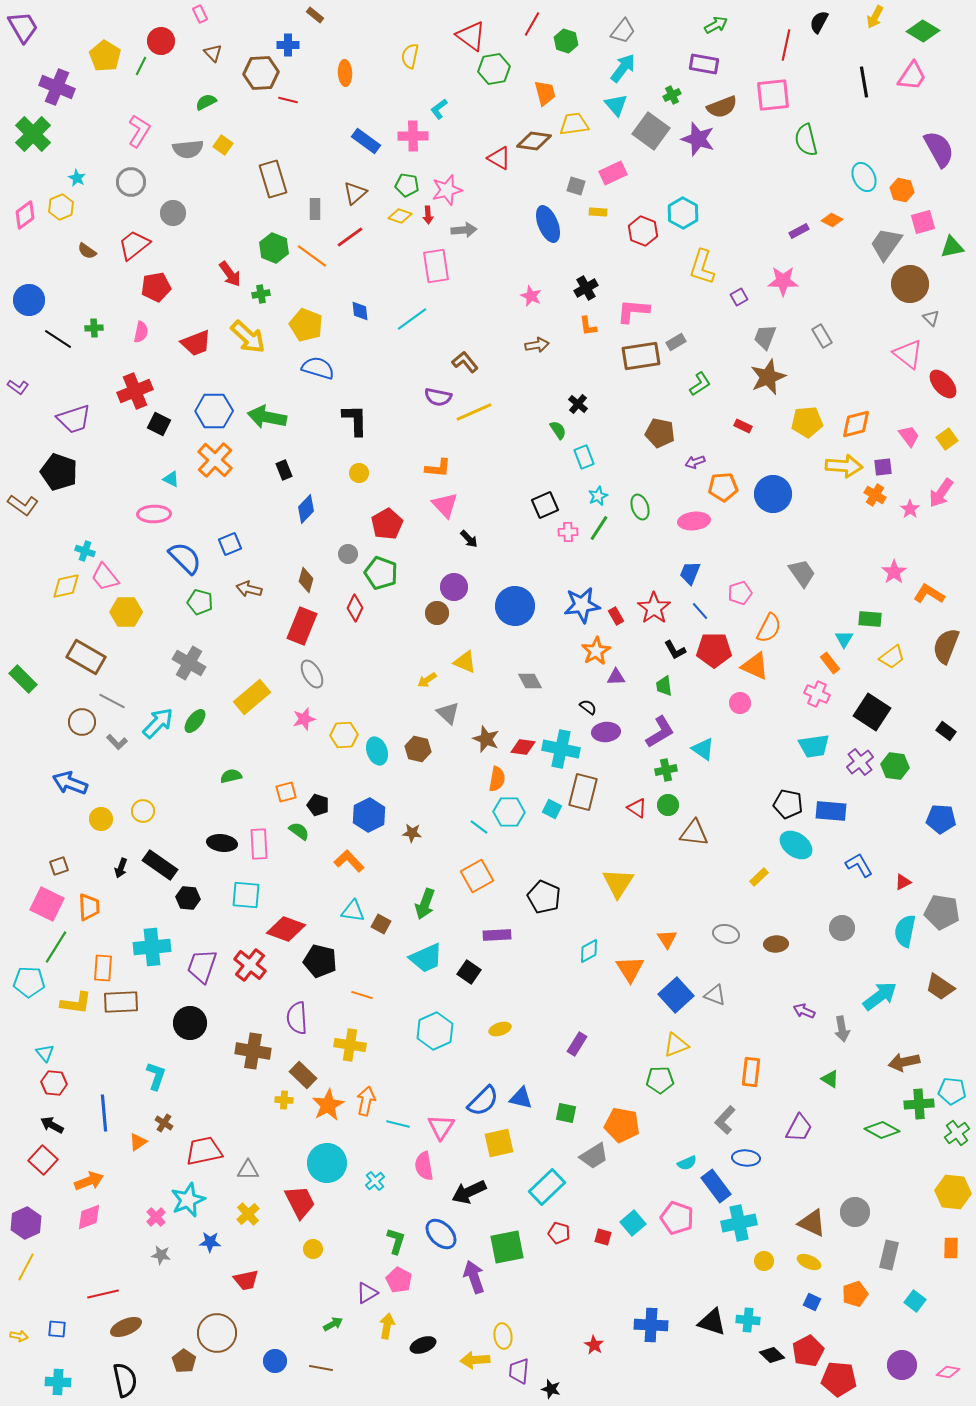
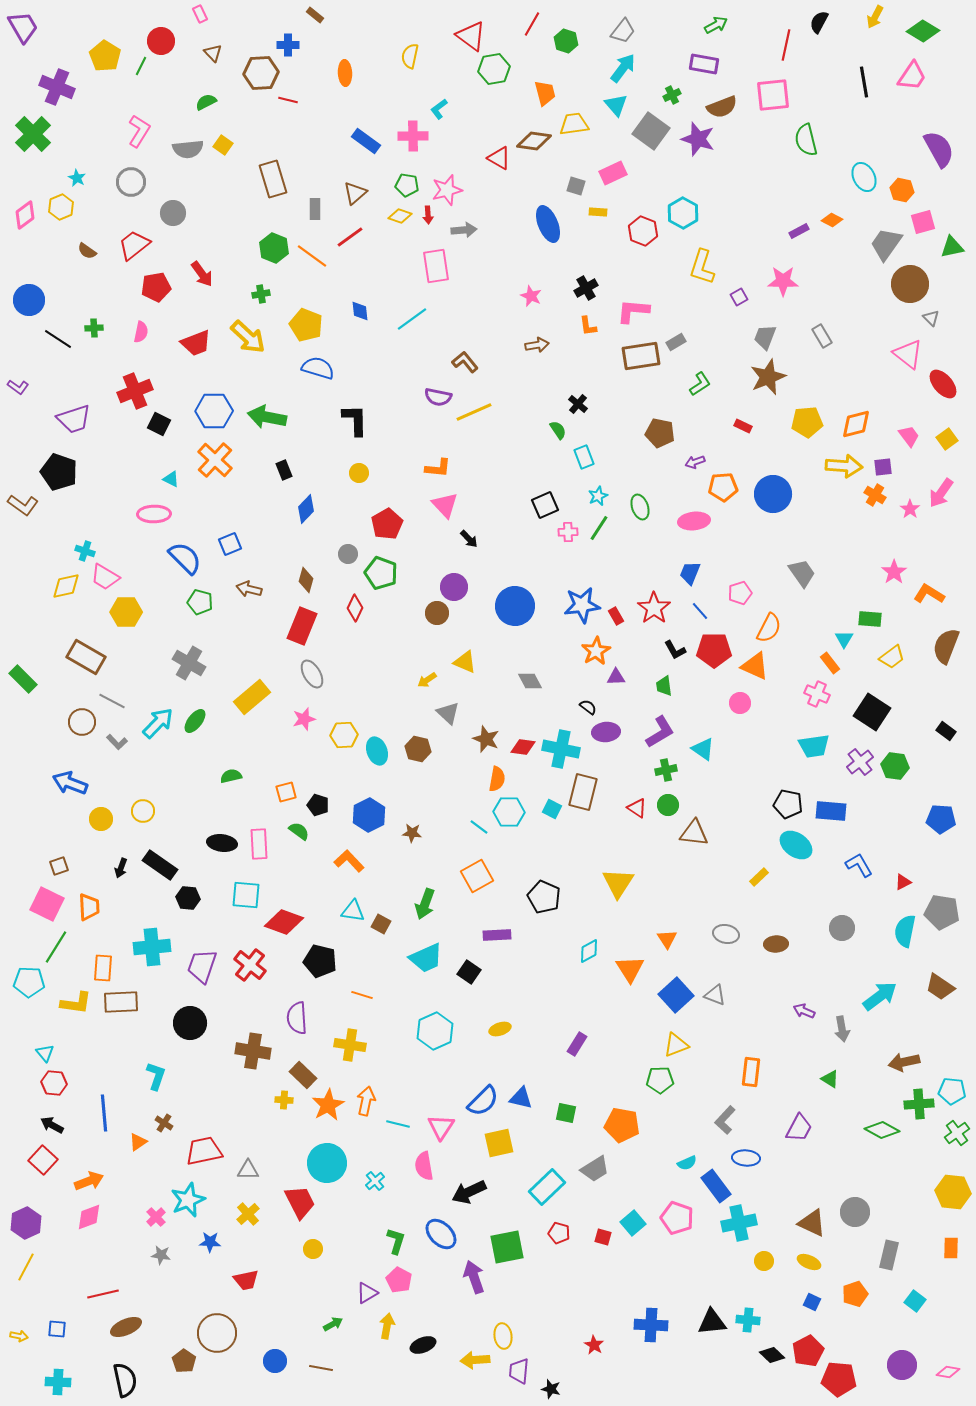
red arrow at (230, 274): moved 28 px left
pink trapezoid at (105, 577): rotated 20 degrees counterclockwise
red diamond at (286, 929): moved 2 px left, 7 px up
gray trapezoid at (594, 1156): moved 1 px right, 13 px down
black triangle at (712, 1322): rotated 24 degrees counterclockwise
